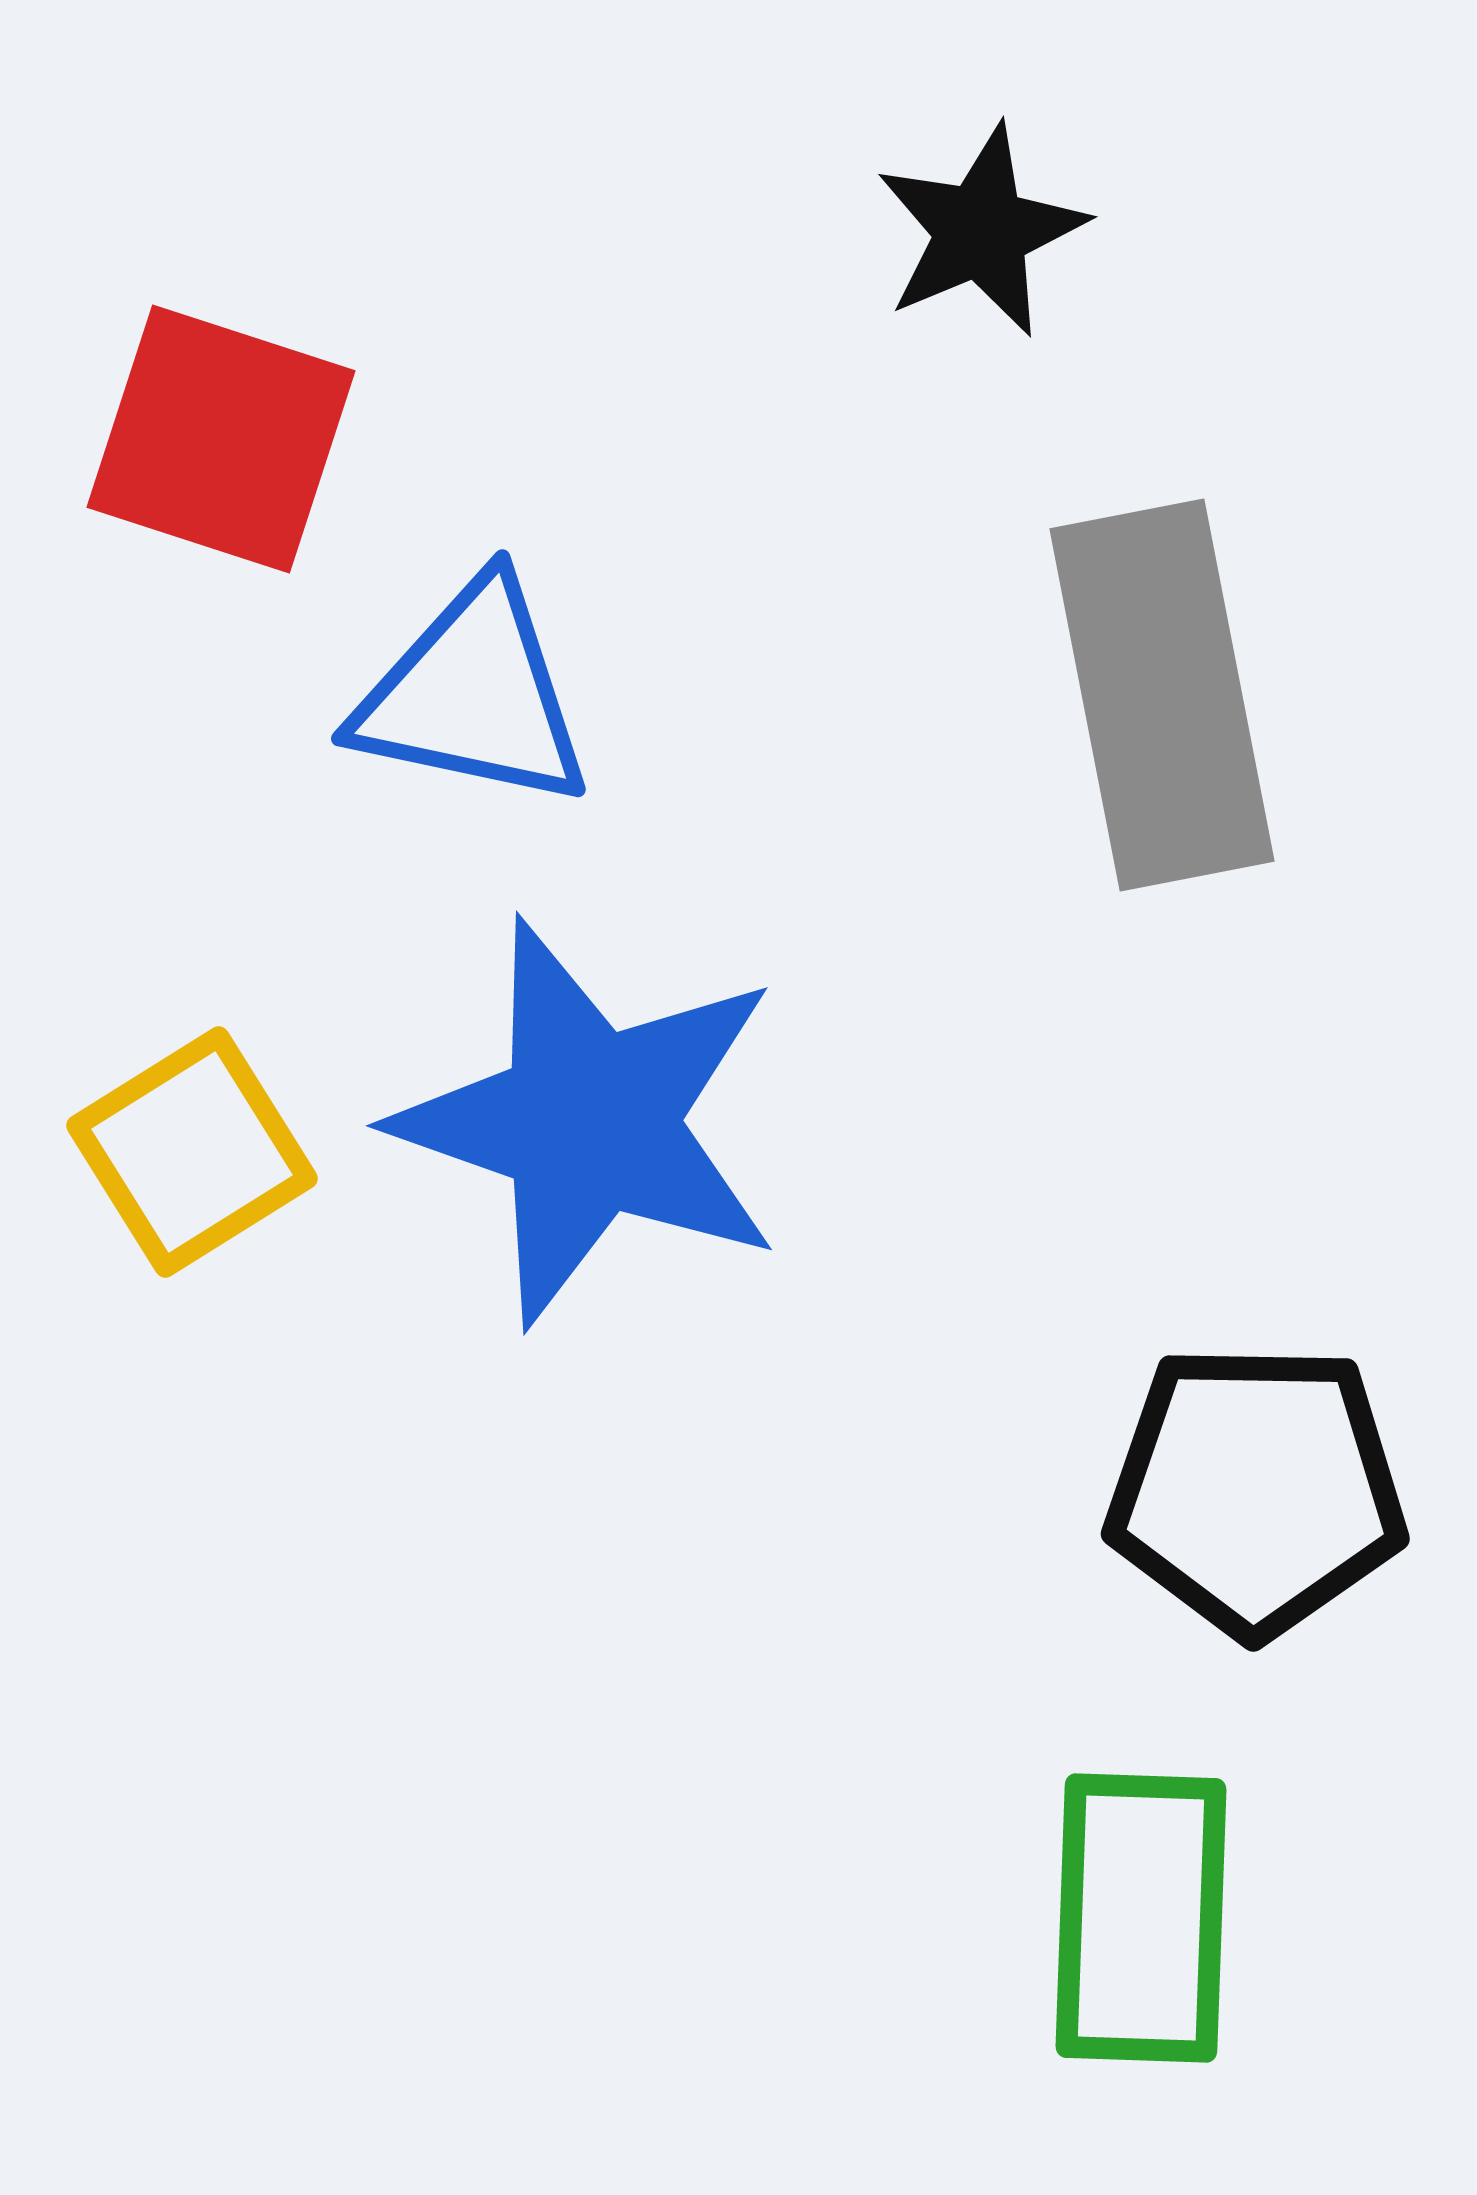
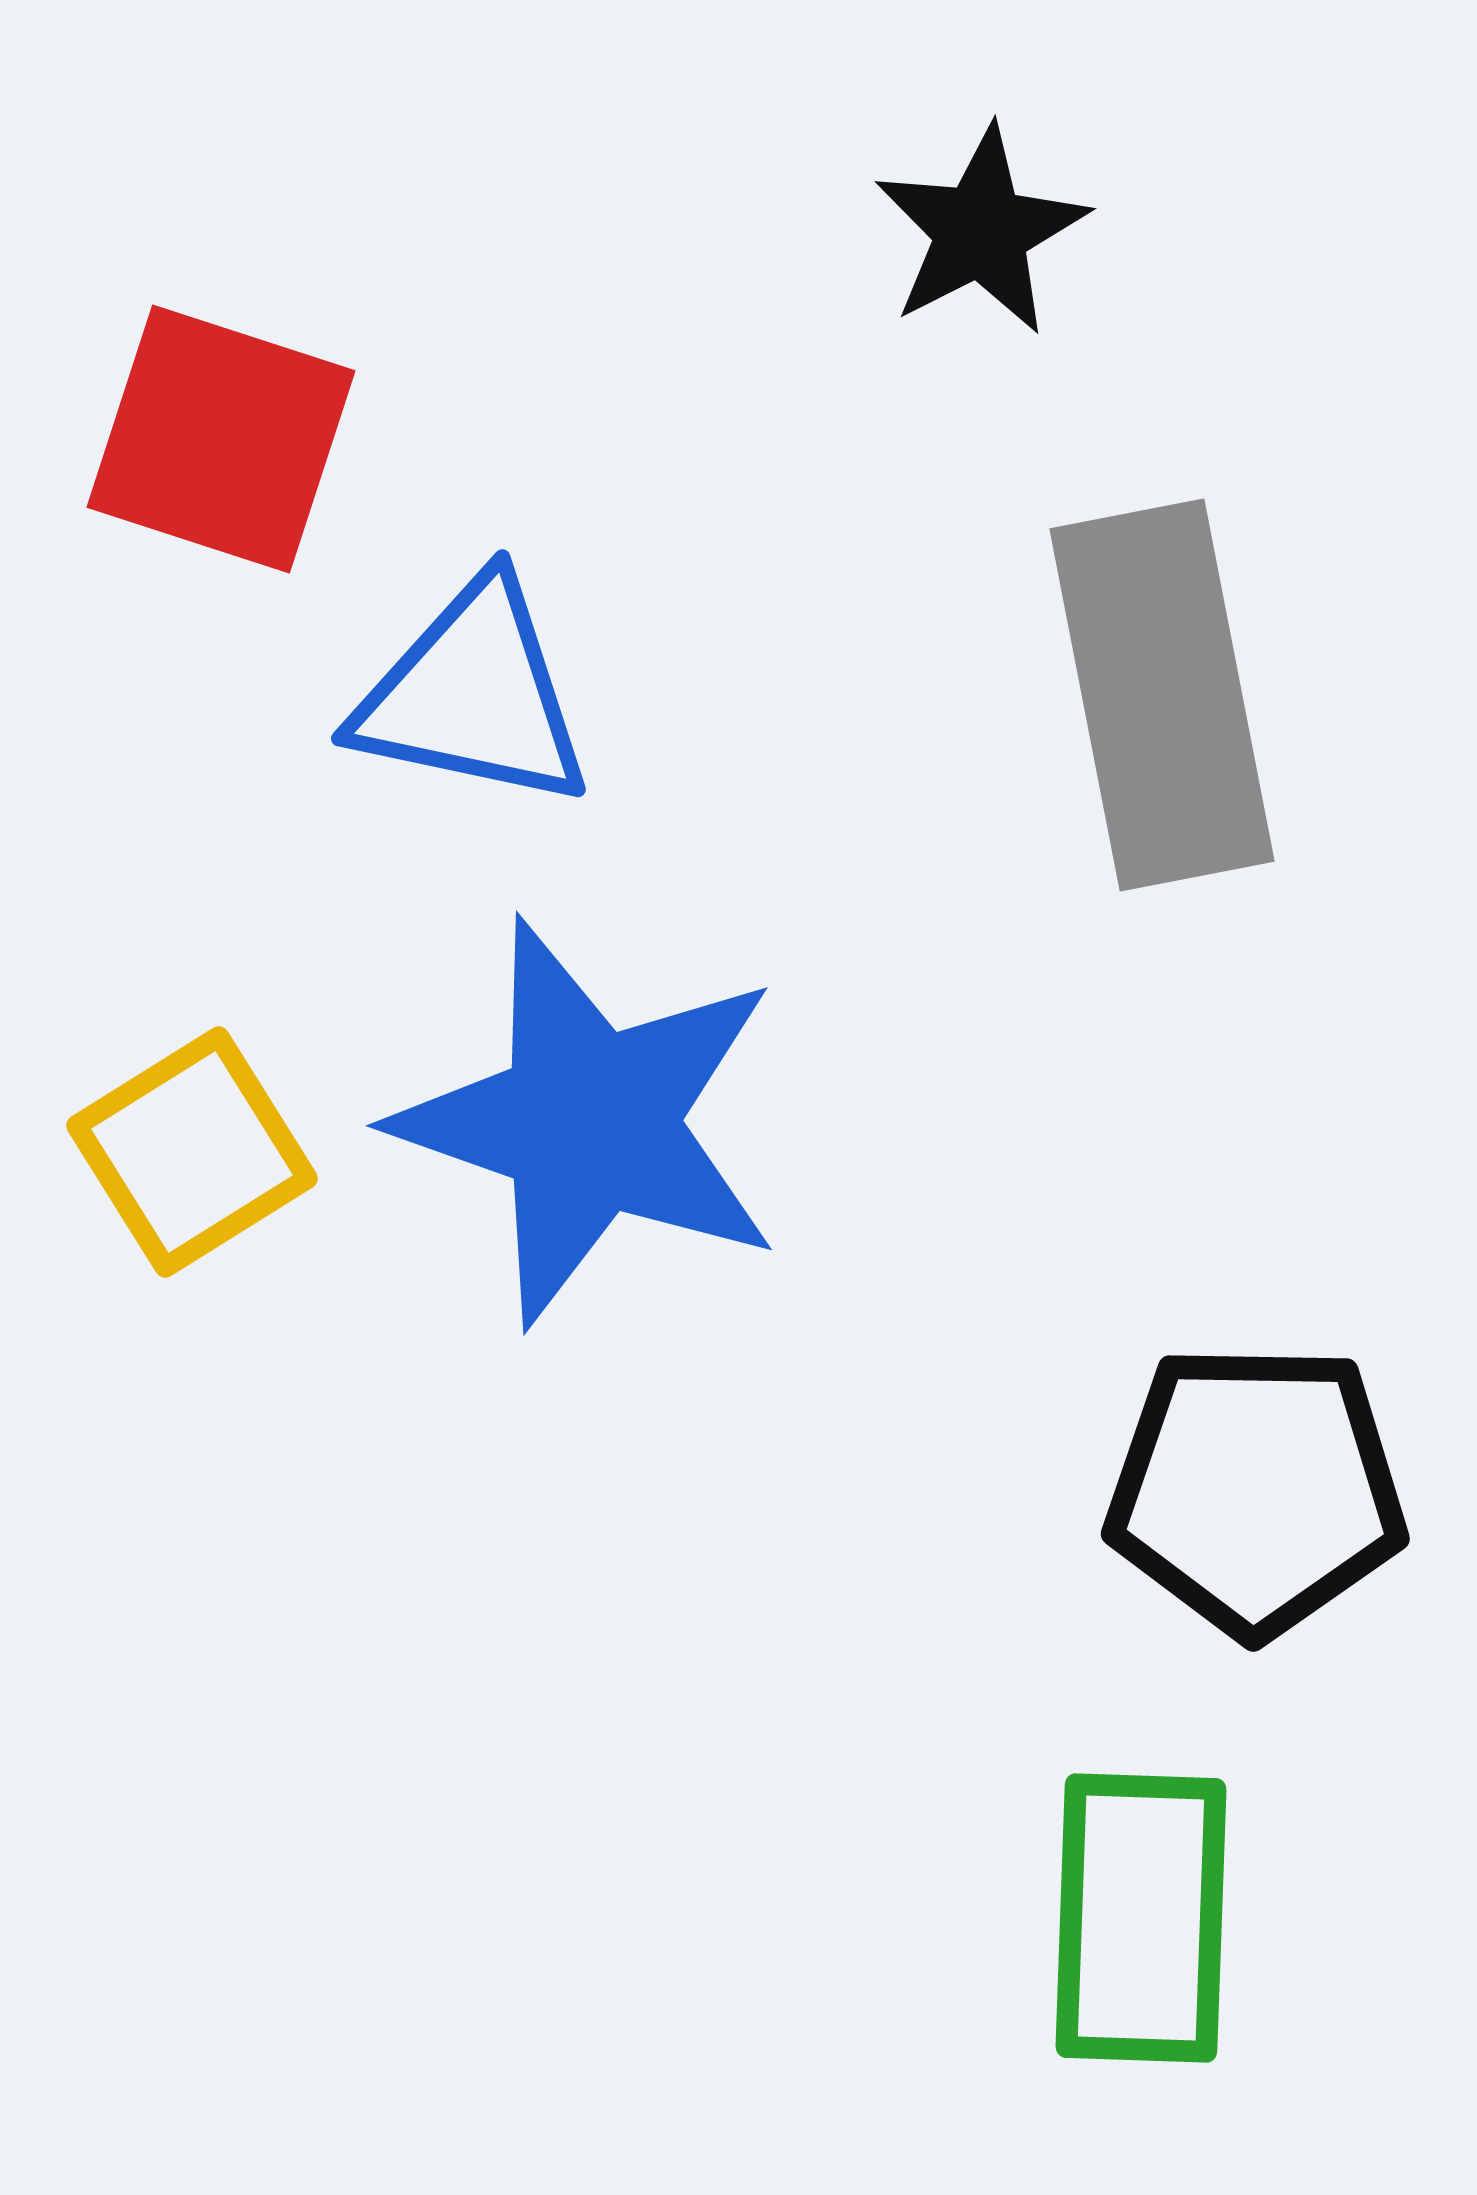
black star: rotated 4 degrees counterclockwise
